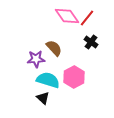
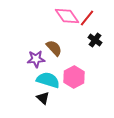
black cross: moved 4 px right, 2 px up
